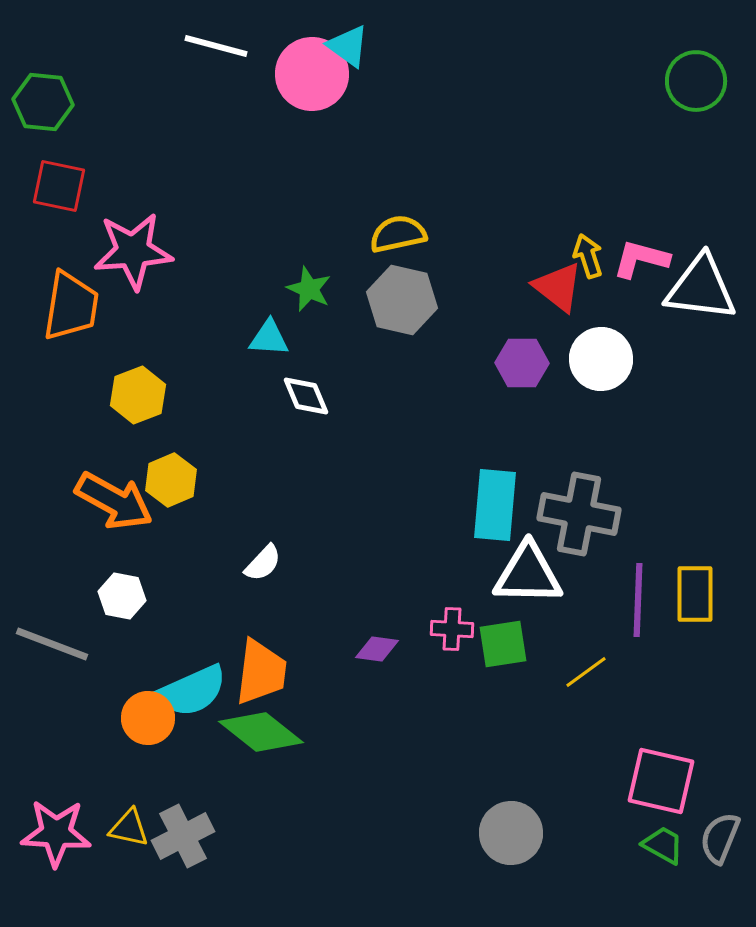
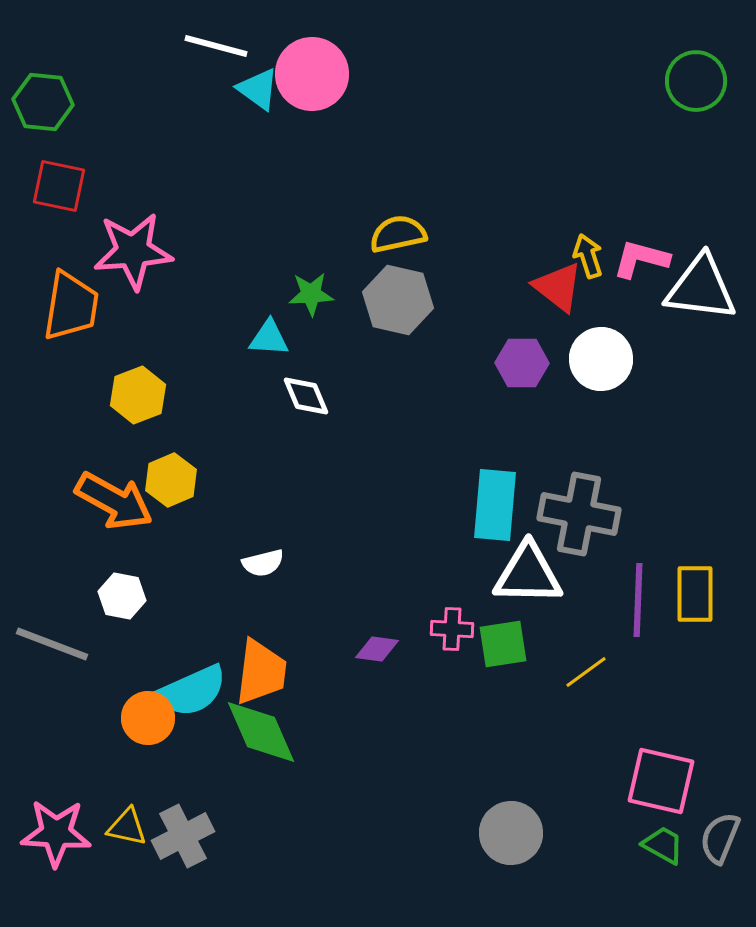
cyan triangle at (348, 46): moved 90 px left, 43 px down
green star at (309, 289): moved 2 px right, 5 px down; rotated 27 degrees counterclockwise
gray hexagon at (402, 300): moved 4 px left
white semicircle at (263, 563): rotated 33 degrees clockwise
green diamond at (261, 732): rotated 28 degrees clockwise
yellow triangle at (129, 828): moved 2 px left, 1 px up
